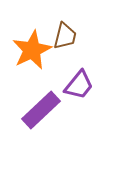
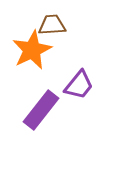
brown trapezoid: moved 13 px left, 11 px up; rotated 108 degrees counterclockwise
purple rectangle: rotated 9 degrees counterclockwise
